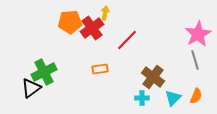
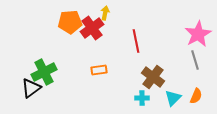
red line: moved 9 px right, 1 px down; rotated 55 degrees counterclockwise
orange rectangle: moved 1 px left, 1 px down
